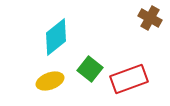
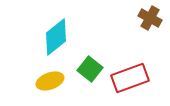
red rectangle: moved 1 px right, 1 px up
